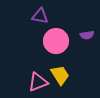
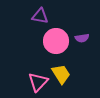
purple semicircle: moved 5 px left, 3 px down
yellow trapezoid: moved 1 px right, 1 px up
pink triangle: rotated 25 degrees counterclockwise
